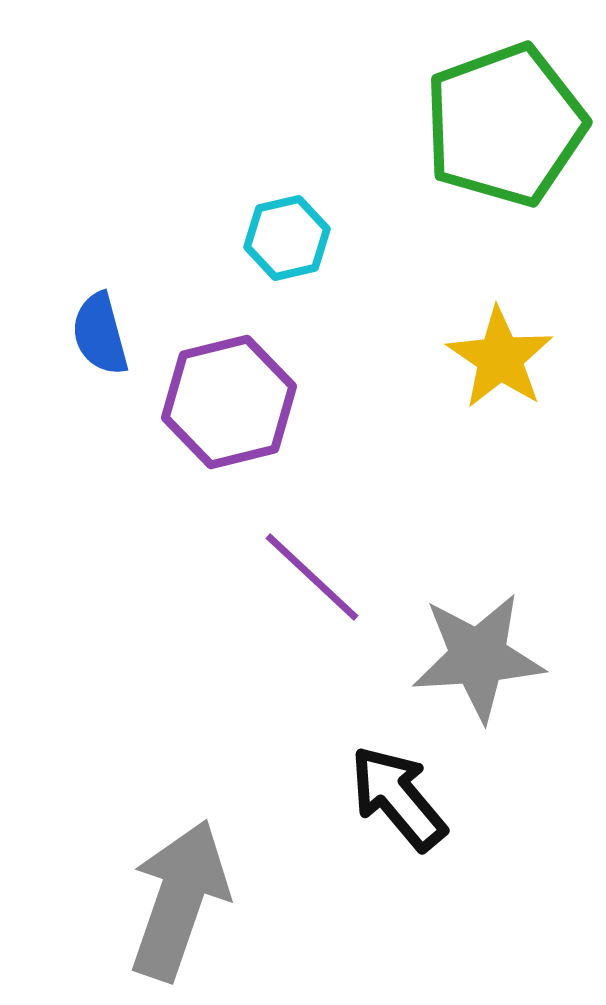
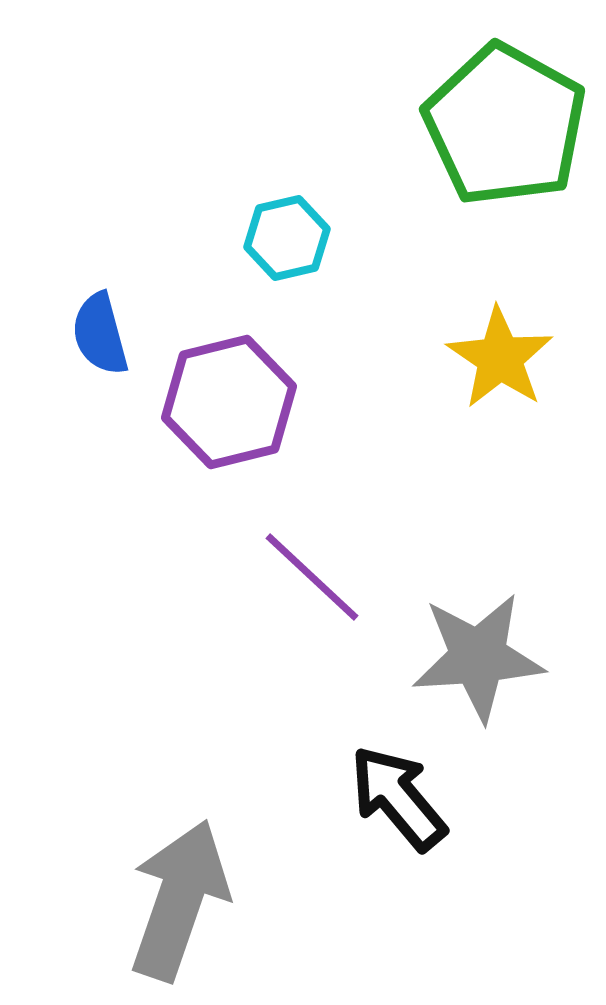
green pentagon: rotated 23 degrees counterclockwise
